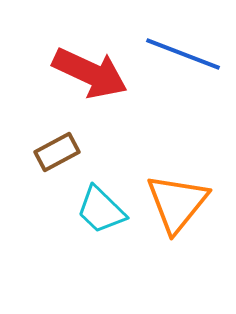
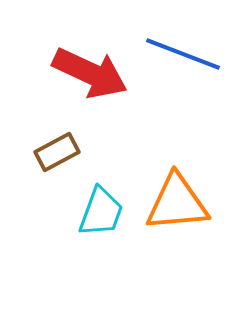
orange triangle: rotated 46 degrees clockwise
cyan trapezoid: moved 2 px down; rotated 114 degrees counterclockwise
